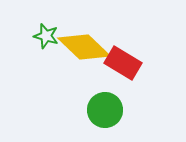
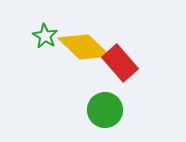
green star: moved 1 px left; rotated 15 degrees clockwise
red rectangle: moved 3 px left; rotated 18 degrees clockwise
